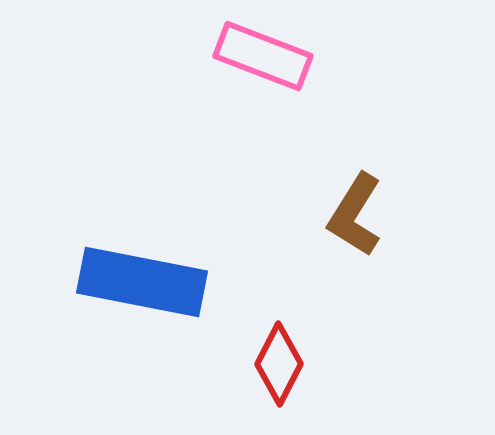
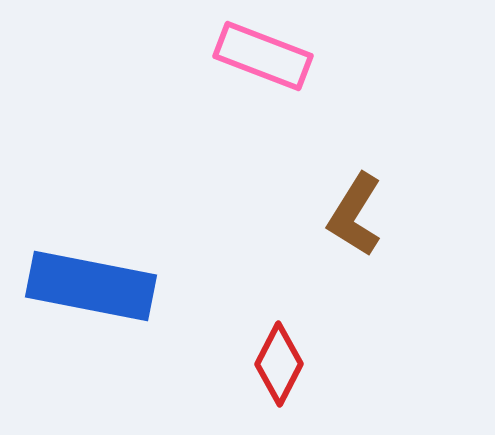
blue rectangle: moved 51 px left, 4 px down
